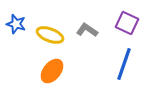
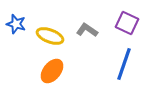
yellow ellipse: moved 1 px down
